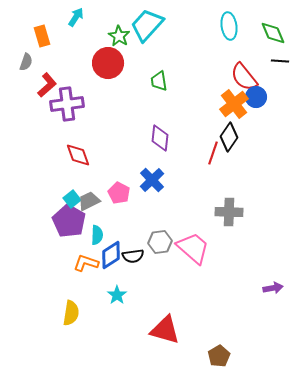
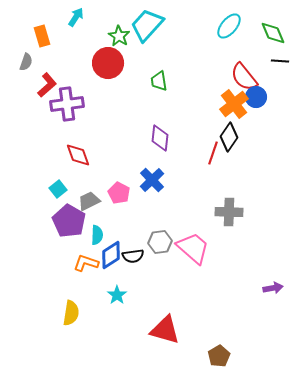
cyan ellipse: rotated 48 degrees clockwise
cyan square: moved 14 px left, 10 px up
